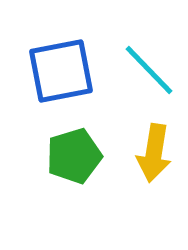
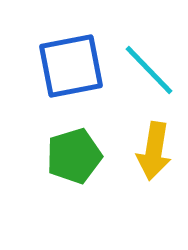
blue square: moved 10 px right, 5 px up
yellow arrow: moved 2 px up
